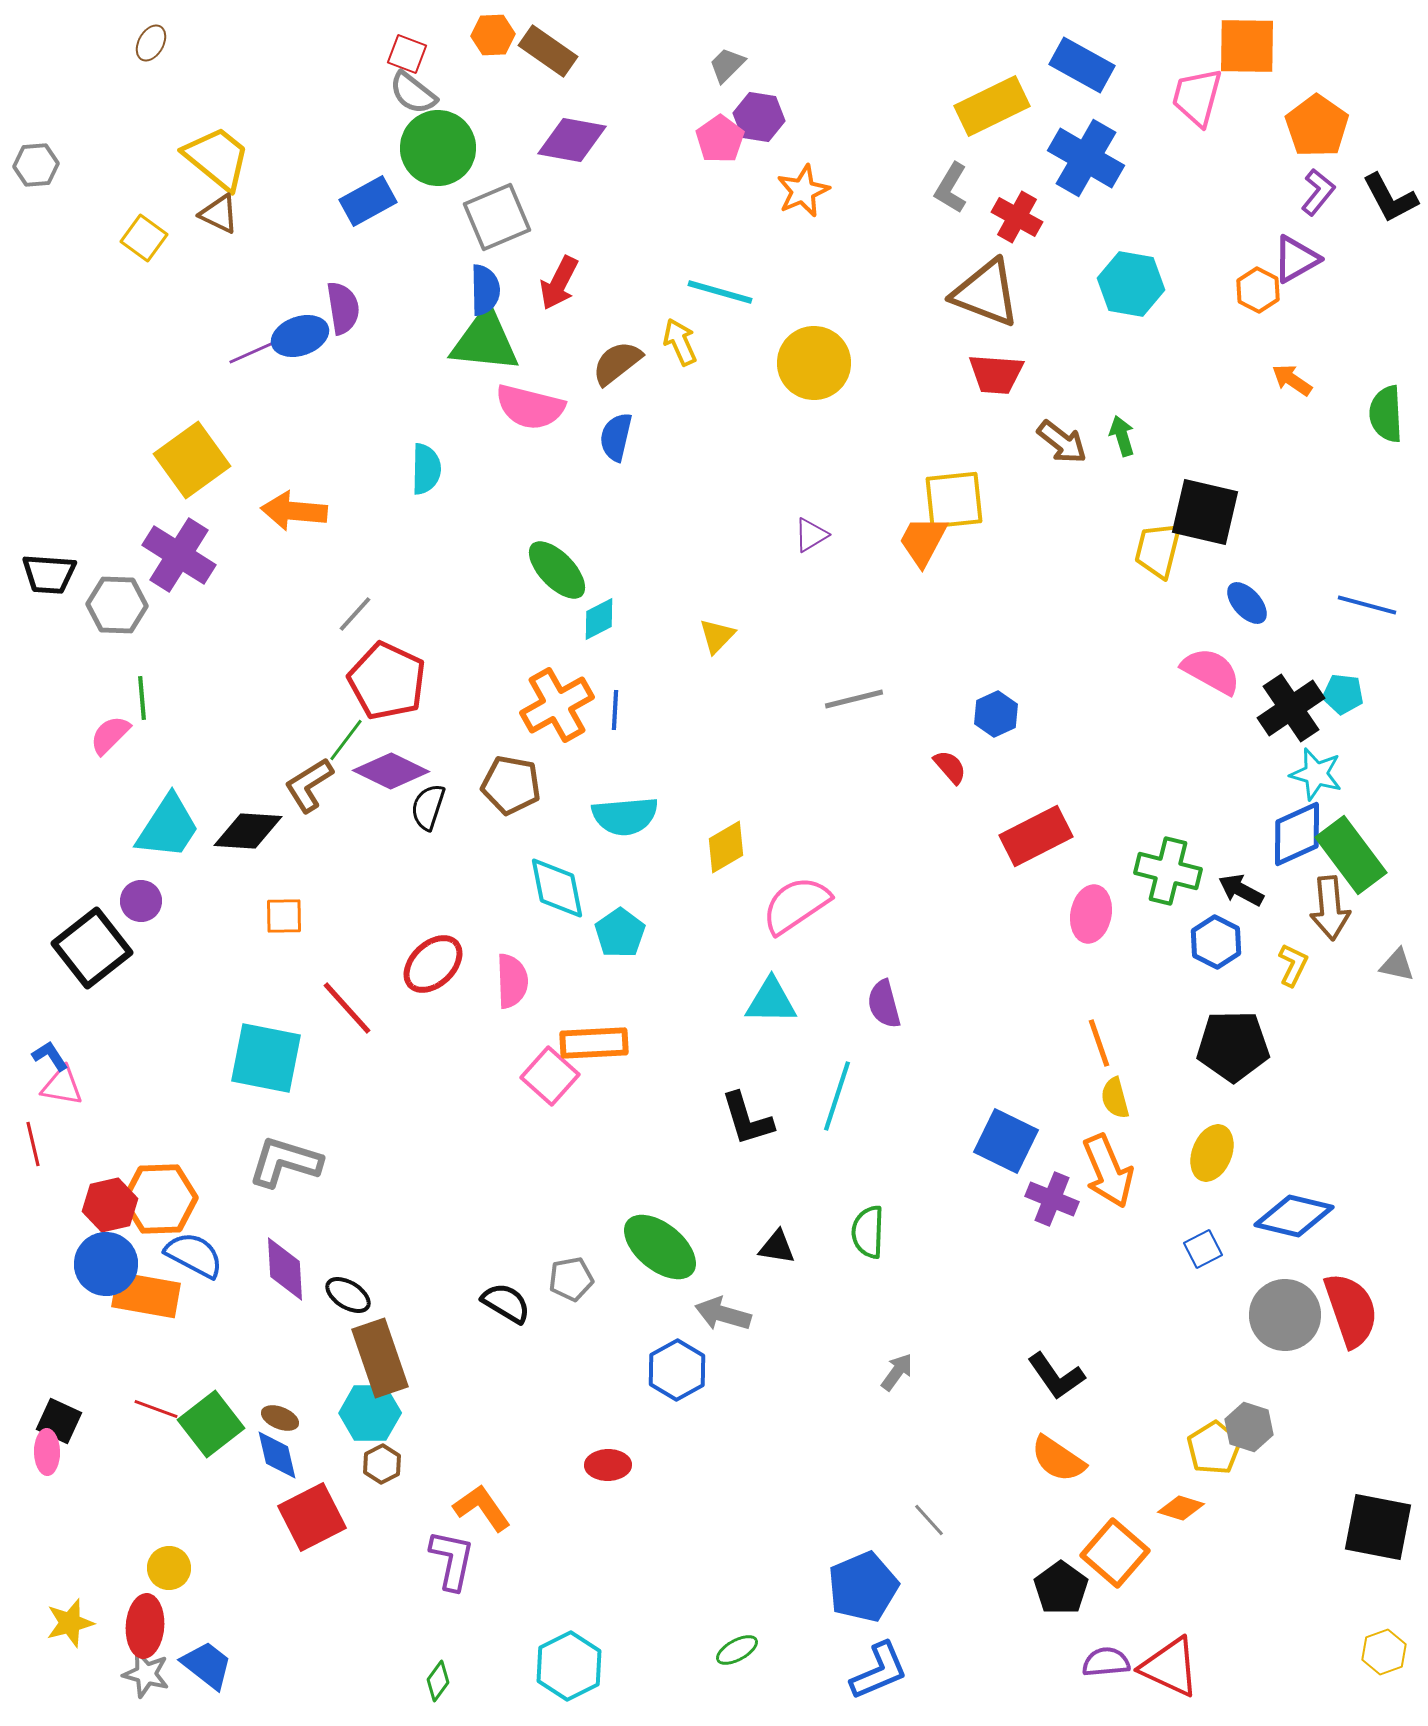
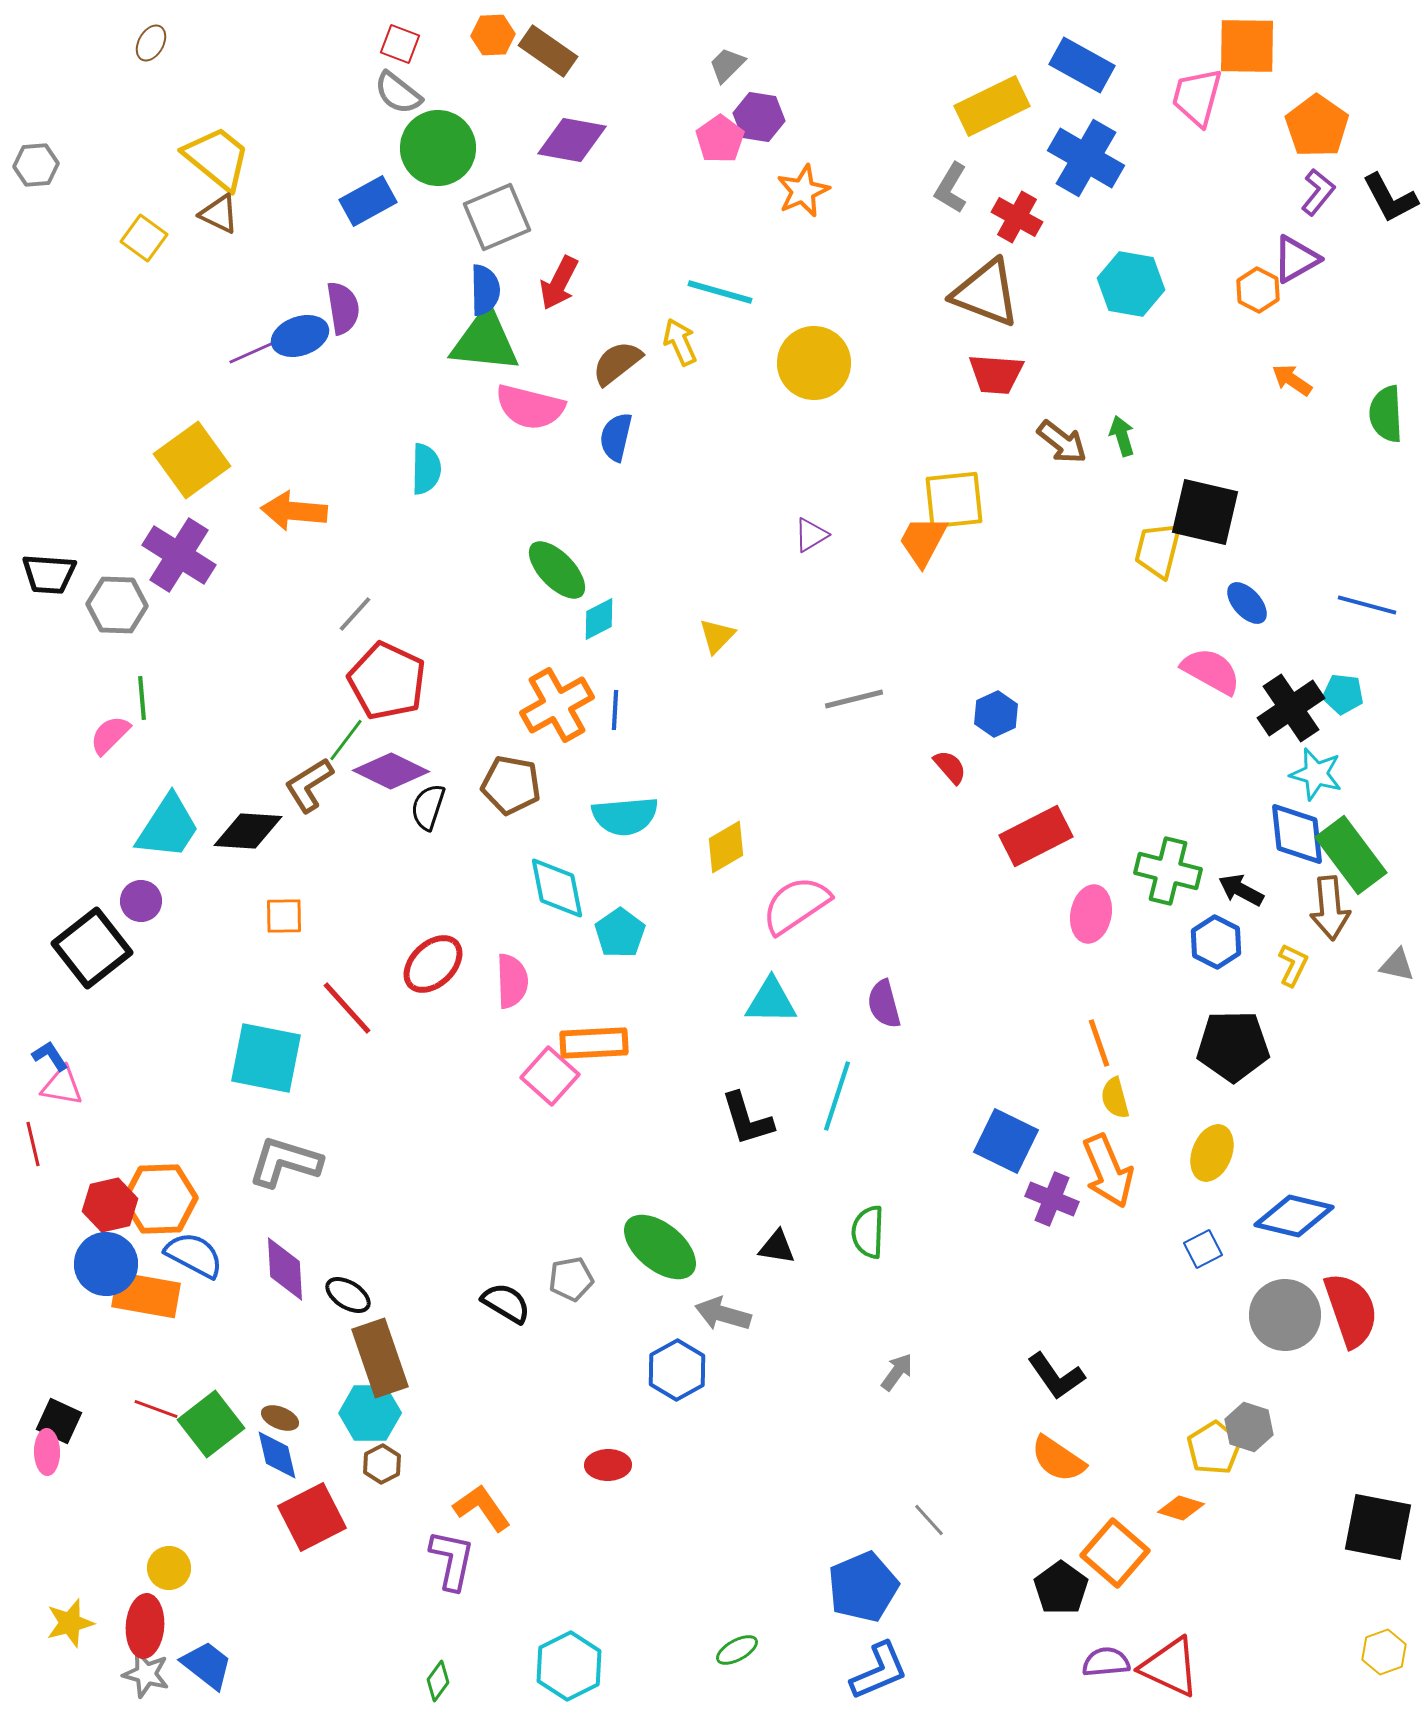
red square at (407, 54): moved 7 px left, 10 px up
gray semicircle at (413, 93): moved 15 px left
blue diamond at (1297, 834): rotated 72 degrees counterclockwise
